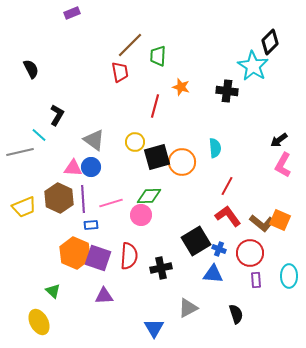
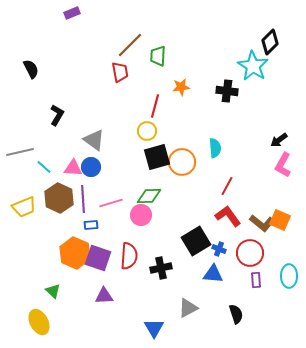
orange star at (181, 87): rotated 24 degrees counterclockwise
cyan line at (39, 135): moved 5 px right, 32 px down
yellow circle at (135, 142): moved 12 px right, 11 px up
